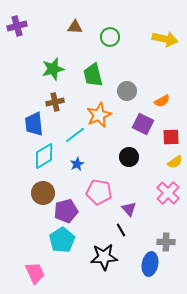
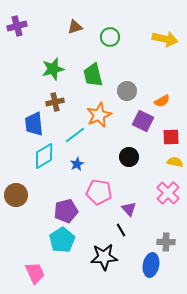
brown triangle: rotated 21 degrees counterclockwise
purple square: moved 3 px up
yellow semicircle: rotated 133 degrees counterclockwise
brown circle: moved 27 px left, 2 px down
blue ellipse: moved 1 px right, 1 px down
